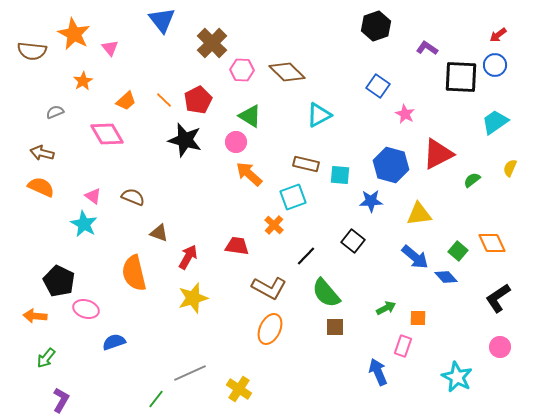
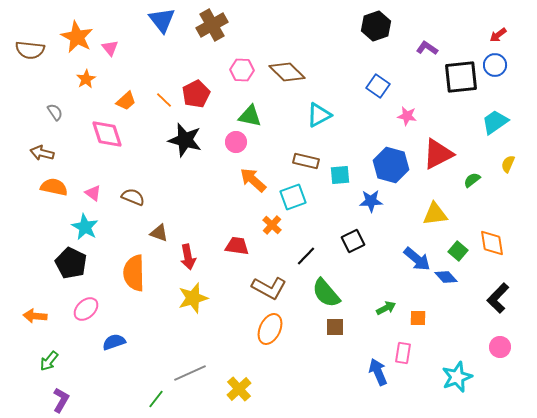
orange star at (74, 34): moved 3 px right, 3 px down
brown cross at (212, 43): moved 18 px up; rotated 16 degrees clockwise
brown semicircle at (32, 51): moved 2 px left, 1 px up
black square at (461, 77): rotated 9 degrees counterclockwise
orange star at (83, 81): moved 3 px right, 2 px up
red pentagon at (198, 100): moved 2 px left, 6 px up
gray semicircle at (55, 112): rotated 78 degrees clockwise
pink star at (405, 114): moved 2 px right, 2 px down; rotated 18 degrees counterclockwise
green triangle at (250, 116): rotated 20 degrees counterclockwise
pink diamond at (107, 134): rotated 12 degrees clockwise
brown rectangle at (306, 164): moved 3 px up
yellow semicircle at (510, 168): moved 2 px left, 4 px up
orange arrow at (249, 174): moved 4 px right, 6 px down
cyan square at (340, 175): rotated 10 degrees counterclockwise
orange semicircle at (41, 187): moved 13 px right; rotated 12 degrees counterclockwise
pink triangle at (93, 196): moved 3 px up
yellow triangle at (419, 214): moved 16 px right
cyan star at (84, 224): moved 1 px right, 3 px down
orange cross at (274, 225): moved 2 px left
black square at (353, 241): rotated 25 degrees clockwise
orange diamond at (492, 243): rotated 16 degrees clockwise
red arrow at (188, 257): rotated 140 degrees clockwise
blue arrow at (415, 257): moved 2 px right, 2 px down
orange semicircle at (134, 273): rotated 12 degrees clockwise
black pentagon at (59, 281): moved 12 px right, 18 px up
black L-shape at (498, 298): rotated 12 degrees counterclockwise
pink ellipse at (86, 309): rotated 60 degrees counterclockwise
pink rectangle at (403, 346): moved 7 px down; rotated 10 degrees counterclockwise
green arrow at (46, 358): moved 3 px right, 3 px down
cyan star at (457, 377): rotated 24 degrees clockwise
yellow cross at (239, 389): rotated 15 degrees clockwise
